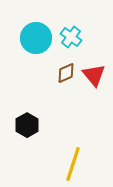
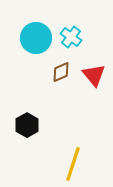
brown diamond: moved 5 px left, 1 px up
